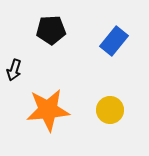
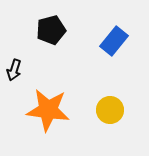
black pentagon: rotated 12 degrees counterclockwise
orange star: rotated 12 degrees clockwise
